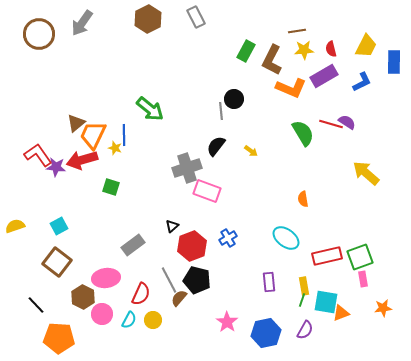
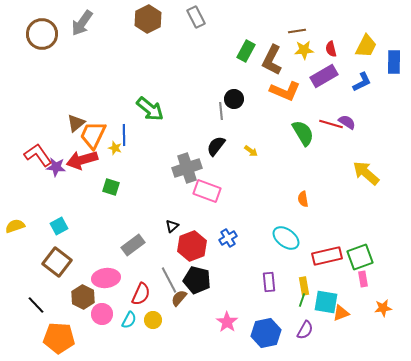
brown circle at (39, 34): moved 3 px right
orange L-shape at (291, 88): moved 6 px left, 3 px down
